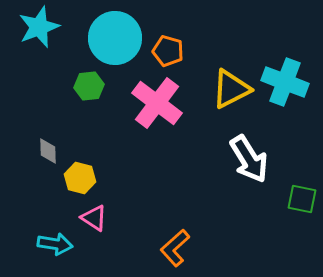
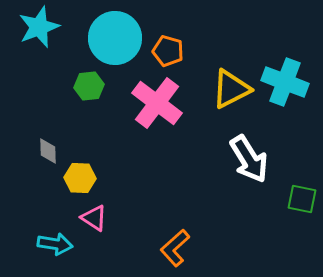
yellow hexagon: rotated 12 degrees counterclockwise
